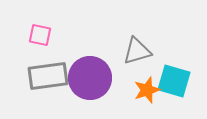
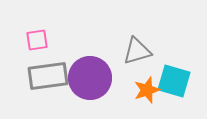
pink square: moved 3 px left, 5 px down; rotated 20 degrees counterclockwise
